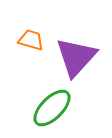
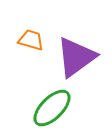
purple triangle: rotated 12 degrees clockwise
